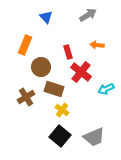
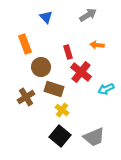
orange rectangle: moved 1 px up; rotated 42 degrees counterclockwise
